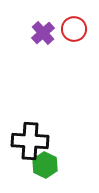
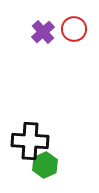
purple cross: moved 1 px up
green hexagon: rotated 10 degrees clockwise
